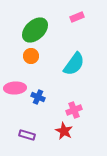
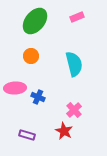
green ellipse: moved 9 px up; rotated 8 degrees counterclockwise
cyan semicircle: rotated 50 degrees counterclockwise
pink cross: rotated 21 degrees counterclockwise
